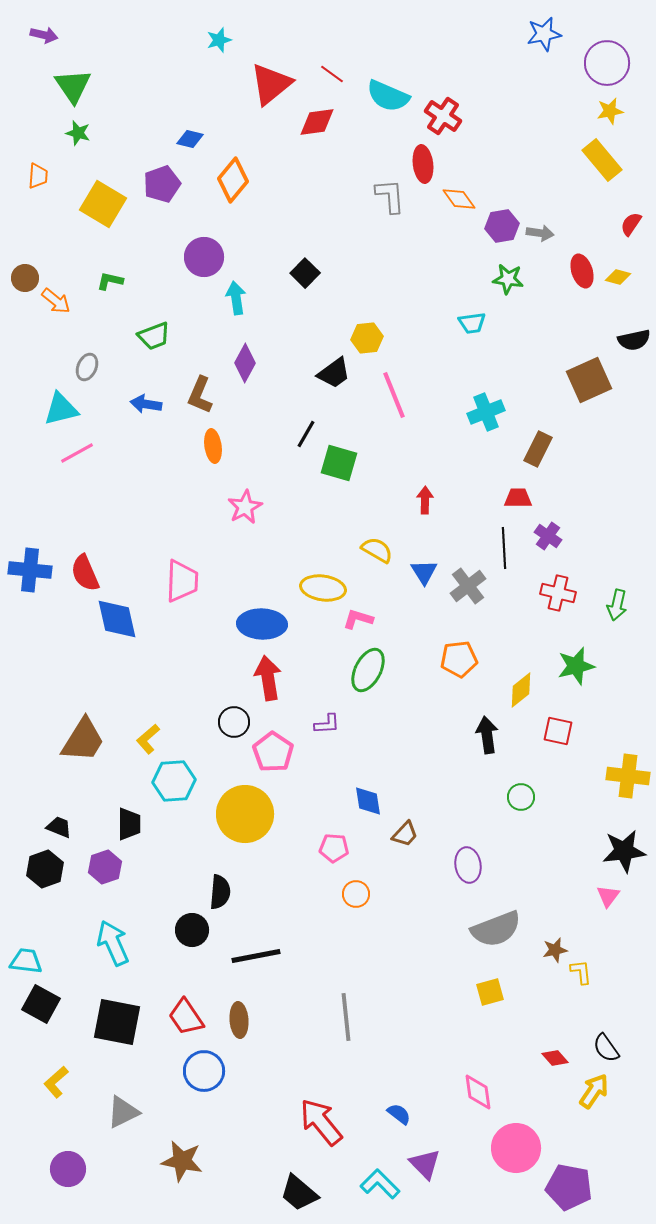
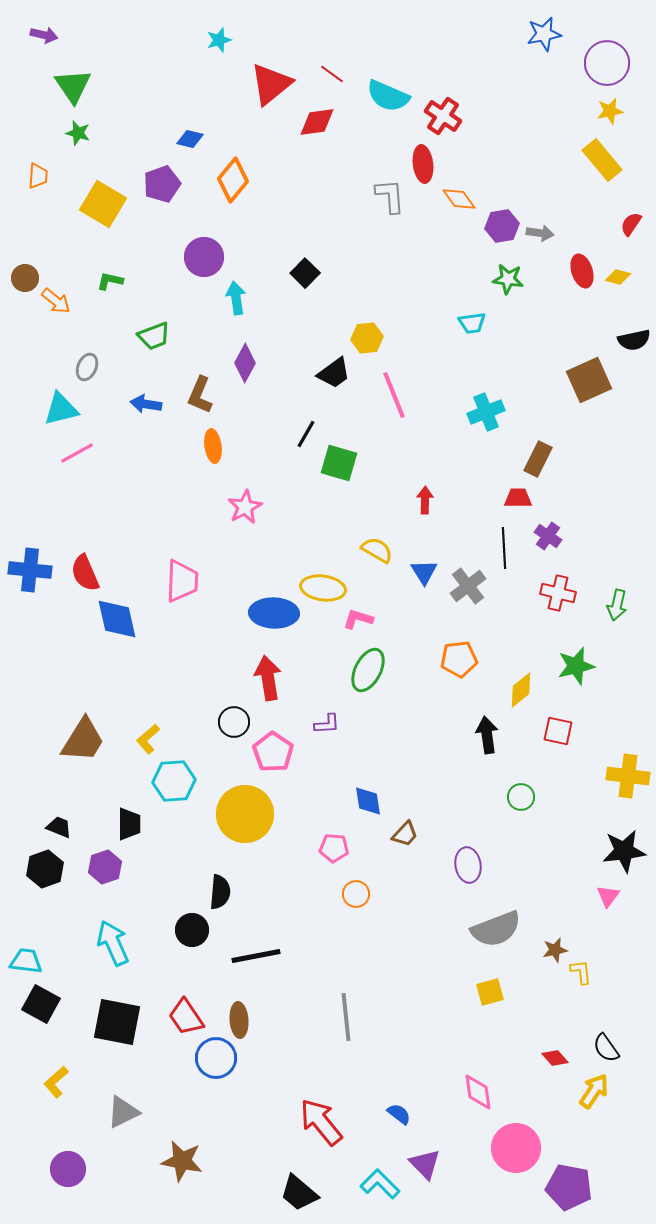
brown rectangle at (538, 449): moved 10 px down
blue ellipse at (262, 624): moved 12 px right, 11 px up
blue circle at (204, 1071): moved 12 px right, 13 px up
